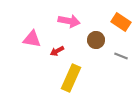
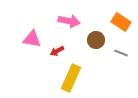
gray line: moved 3 px up
